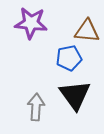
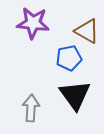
purple star: moved 2 px right
brown triangle: rotated 24 degrees clockwise
gray arrow: moved 5 px left, 1 px down
